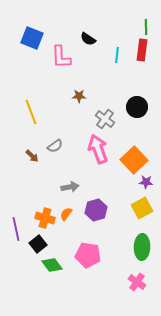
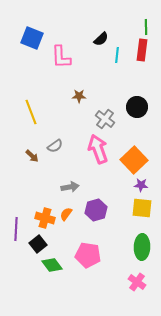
black semicircle: moved 13 px right; rotated 77 degrees counterclockwise
purple star: moved 5 px left, 3 px down
yellow square: rotated 35 degrees clockwise
purple line: rotated 15 degrees clockwise
